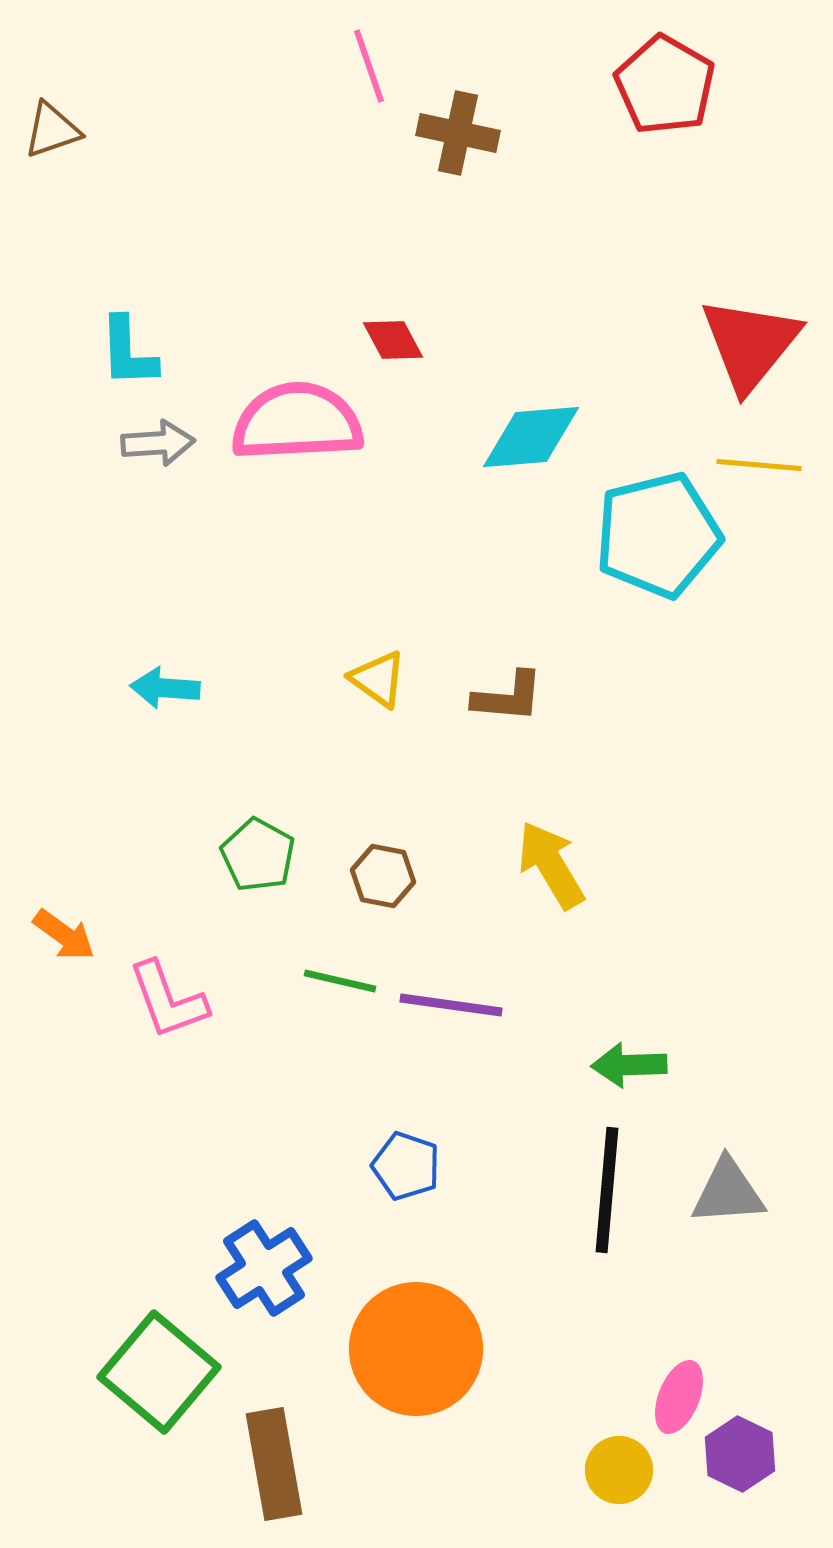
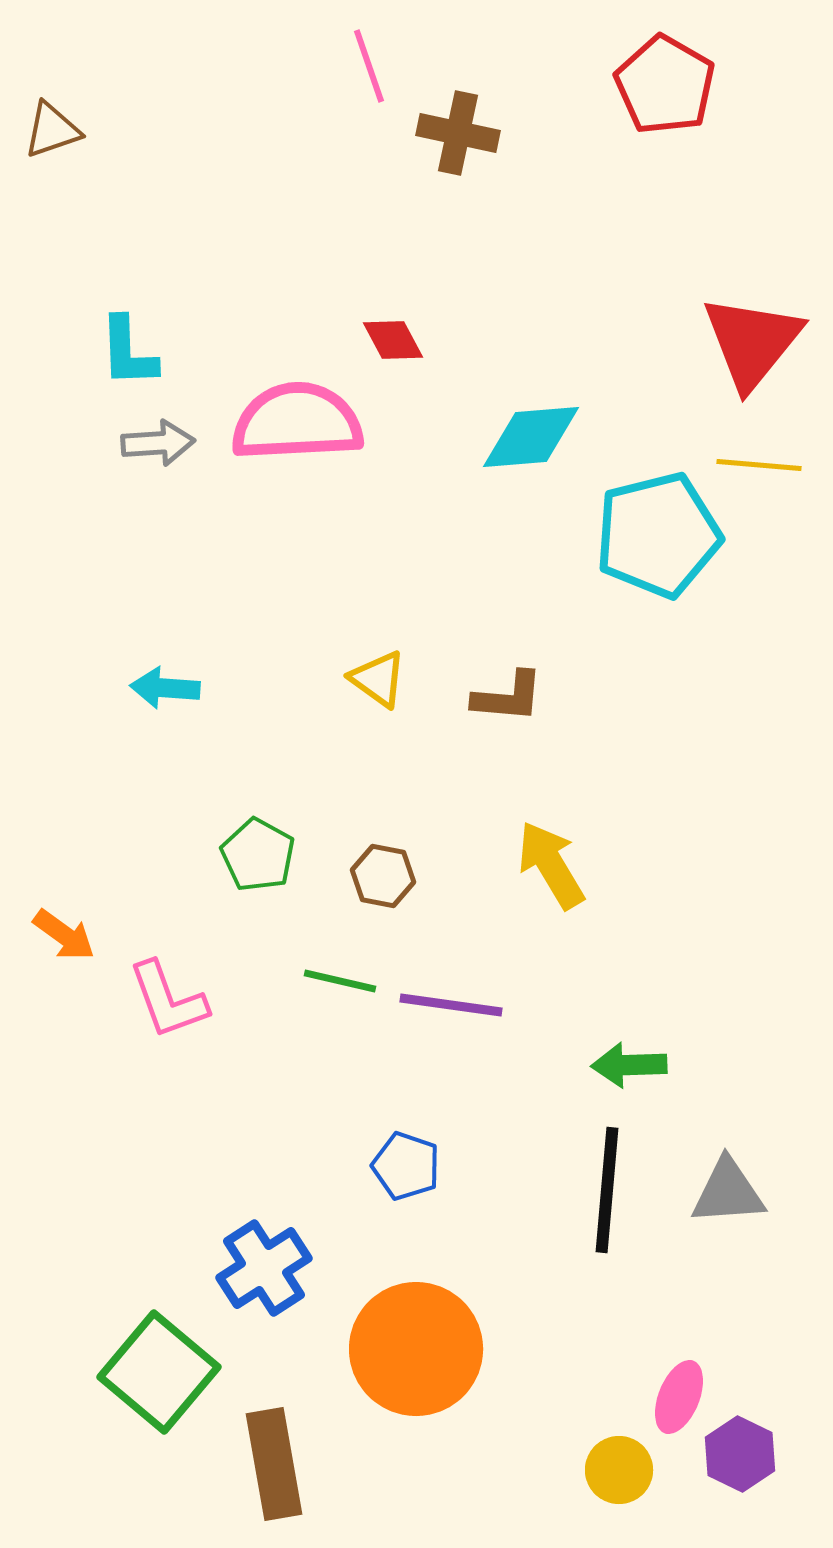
red triangle: moved 2 px right, 2 px up
